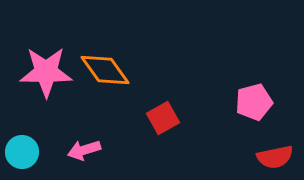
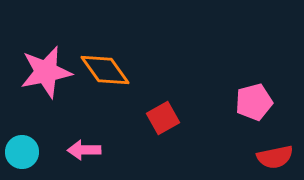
pink star: rotated 12 degrees counterclockwise
pink arrow: rotated 16 degrees clockwise
